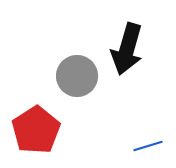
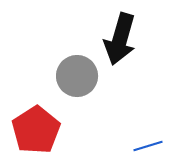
black arrow: moved 7 px left, 10 px up
